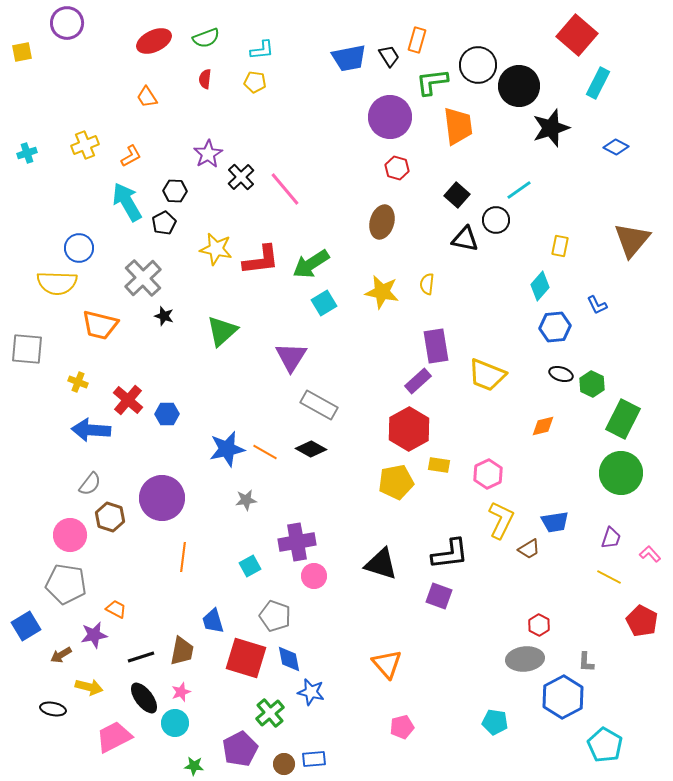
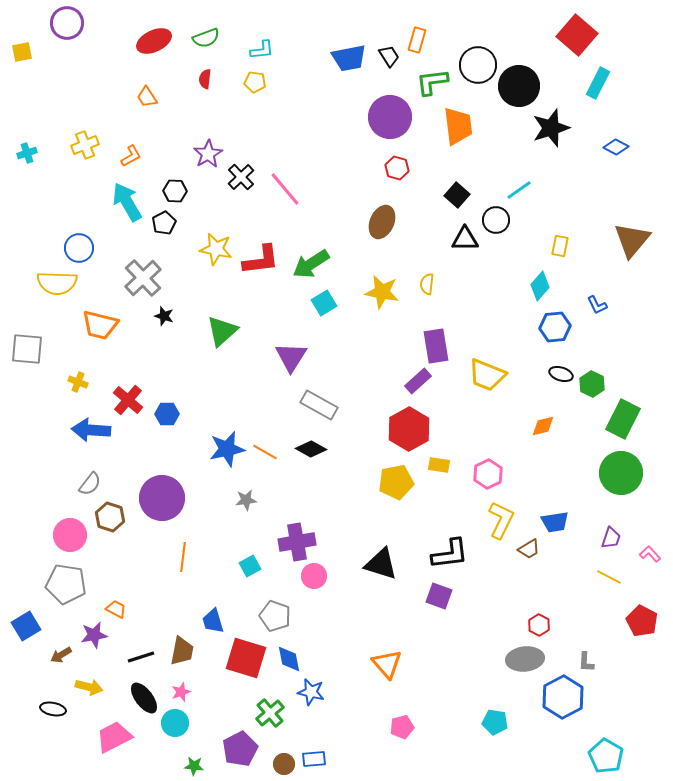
brown ellipse at (382, 222): rotated 8 degrees clockwise
black triangle at (465, 239): rotated 12 degrees counterclockwise
cyan pentagon at (605, 745): moved 1 px right, 11 px down
